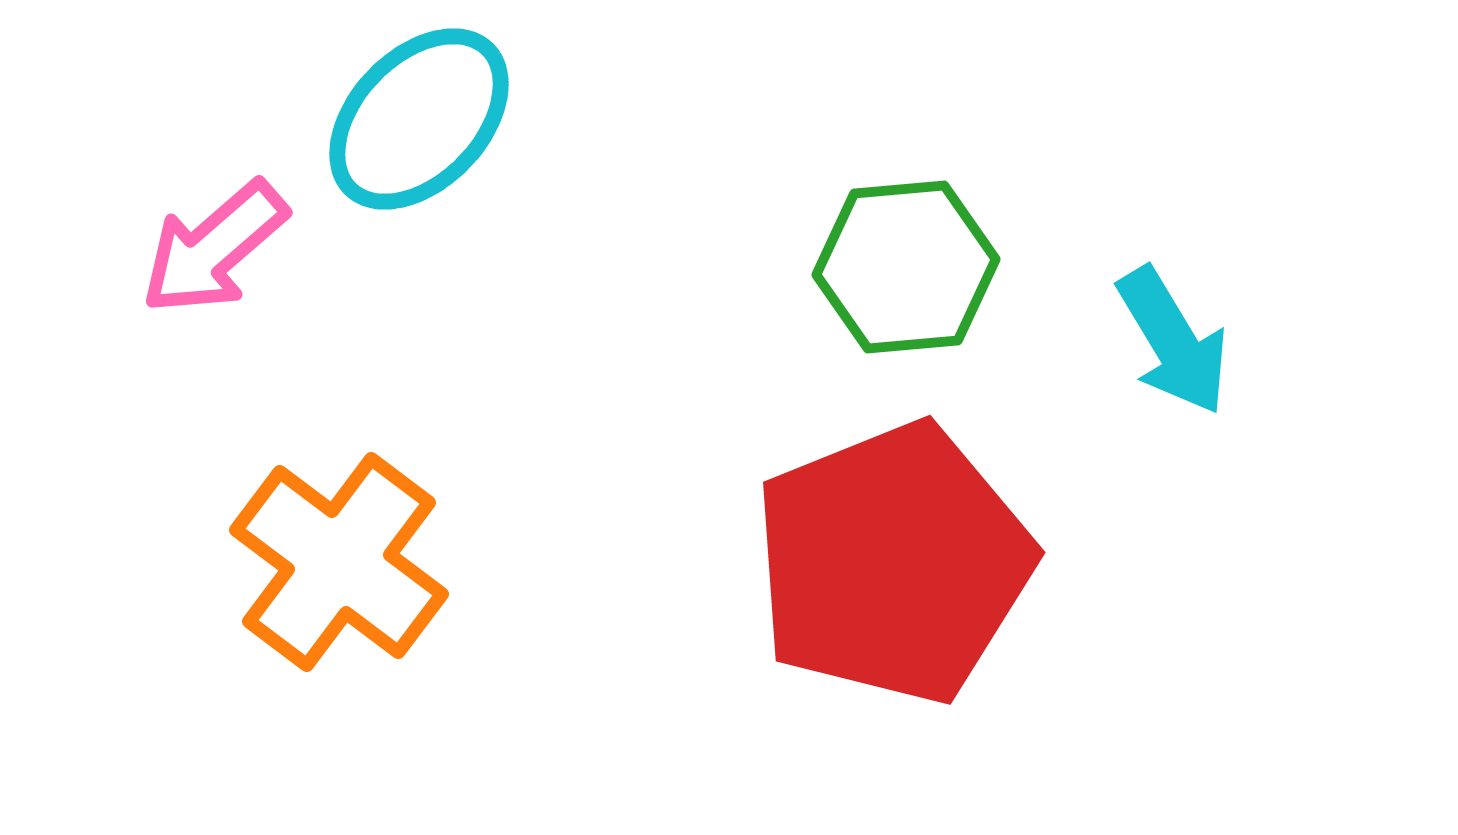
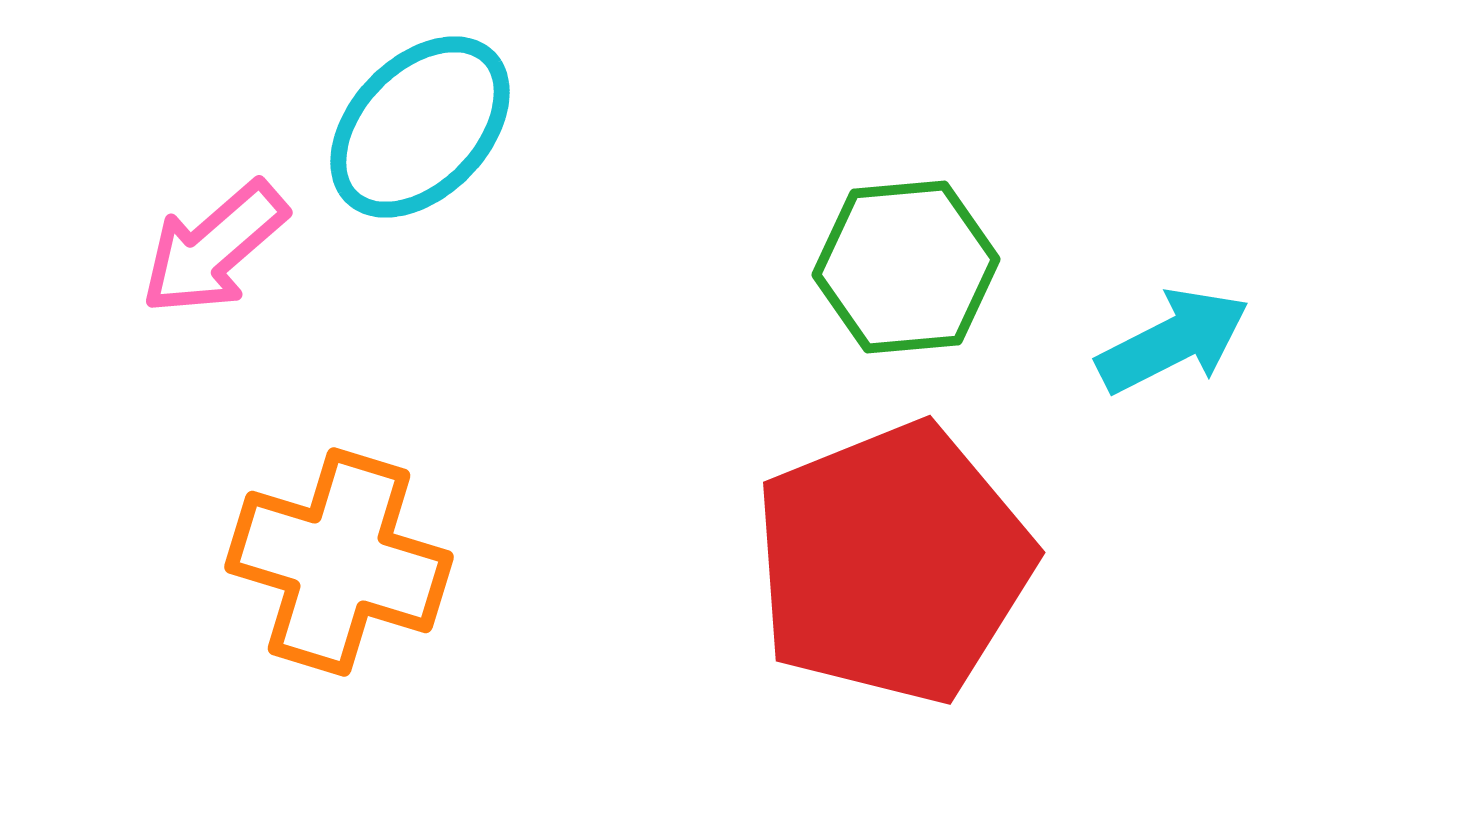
cyan ellipse: moved 1 px right, 8 px down
cyan arrow: rotated 86 degrees counterclockwise
orange cross: rotated 20 degrees counterclockwise
